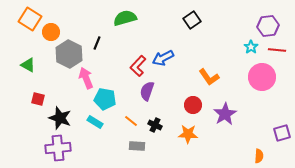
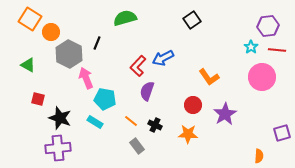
gray rectangle: rotated 49 degrees clockwise
